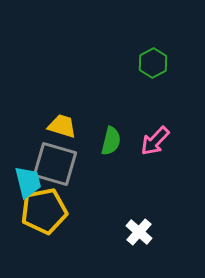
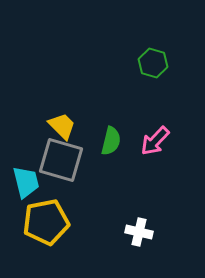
green hexagon: rotated 16 degrees counterclockwise
yellow trapezoid: rotated 28 degrees clockwise
gray square: moved 6 px right, 4 px up
cyan trapezoid: moved 2 px left
yellow pentagon: moved 2 px right, 11 px down
white cross: rotated 28 degrees counterclockwise
